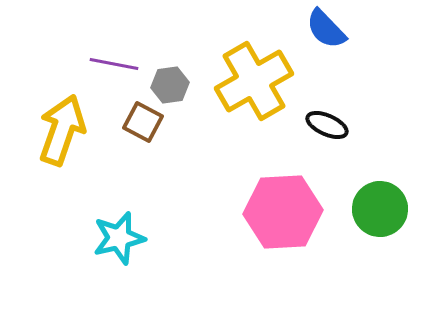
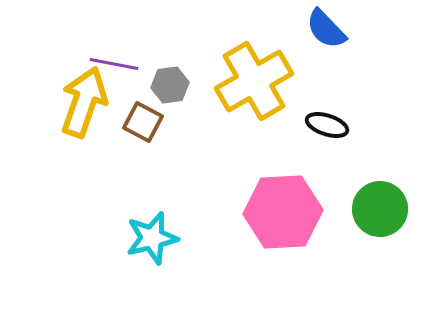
black ellipse: rotated 6 degrees counterclockwise
yellow arrow: moved 22 px right, 28 px up
cyan star: moved 33 px right
